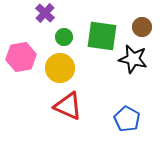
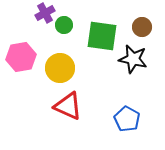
purple cross: rotated 18 degrees clockwise
green circle: moved 12 px up
